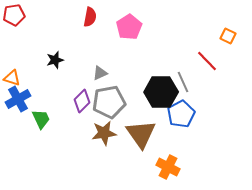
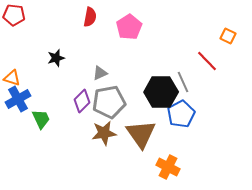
red pentagon: rotated 15 degrees clockwise
black star: moved 1 px right, 2 px up
